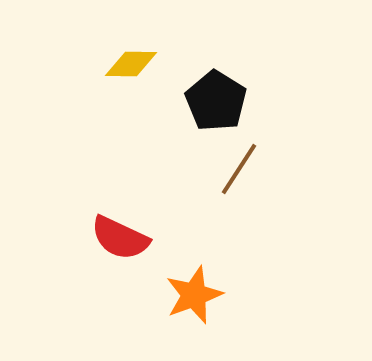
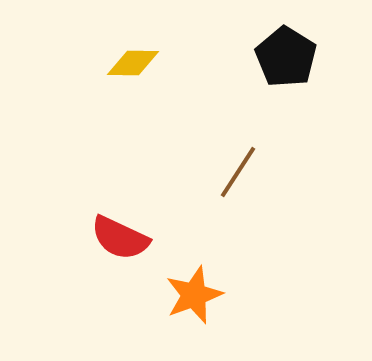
yellow diamond: moved 2 px right, 1 px up
black pentagon: moved 70 px right, 44 px up
brown line: moved 1 px left, 3 px down
